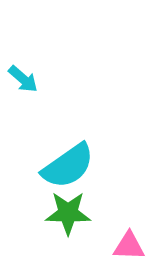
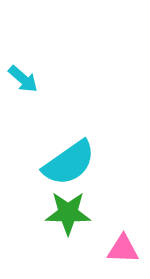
cyan semicircle: moved 1 px right, 3 px up
pink triangle: moved 6 px left, 3 px down
